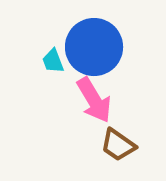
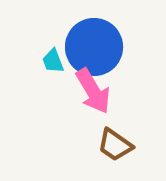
pink arrow: moved 1 px left, 9 px up
brown trapezoid: moved 3 px left
